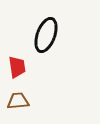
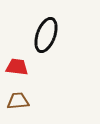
red trapezoid: rotated 75 degrees counterclockwise
